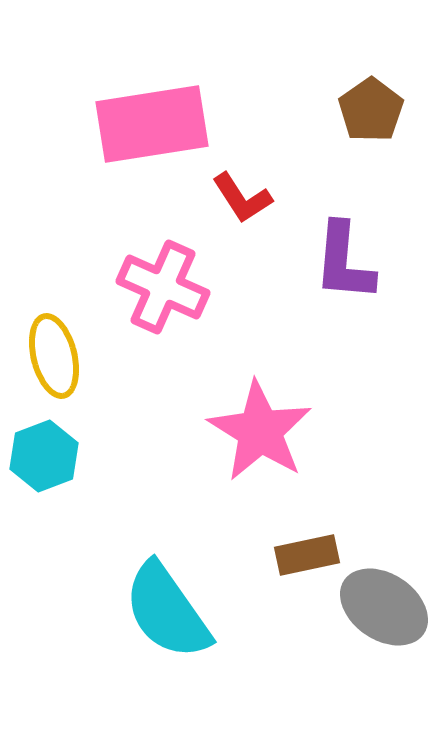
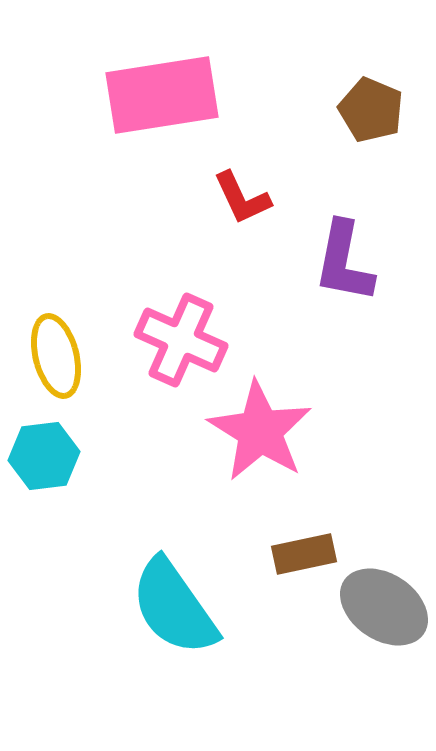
brown pentagon: rotated 14 degrees counterclockwise
pink rectangle: moved 10 px right, 29 px up
red L-shape: rotated 8 degrees clockwise
purple L-shape: rotated 6 degrees clockwise
pink cross: moved 18 px right, 53 px down
yellow ellipse: moved 2 px right
cyan hexagon: rotated 14 degrees clockwise
brown rectangle: moved 3 px left, 1 px up
cyan semicircle: moved 7 px right, 4 px up
